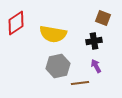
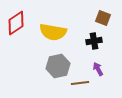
yellow semicircle: moved 2 px up
purple arrow: moved 2 px right, 3 px down
